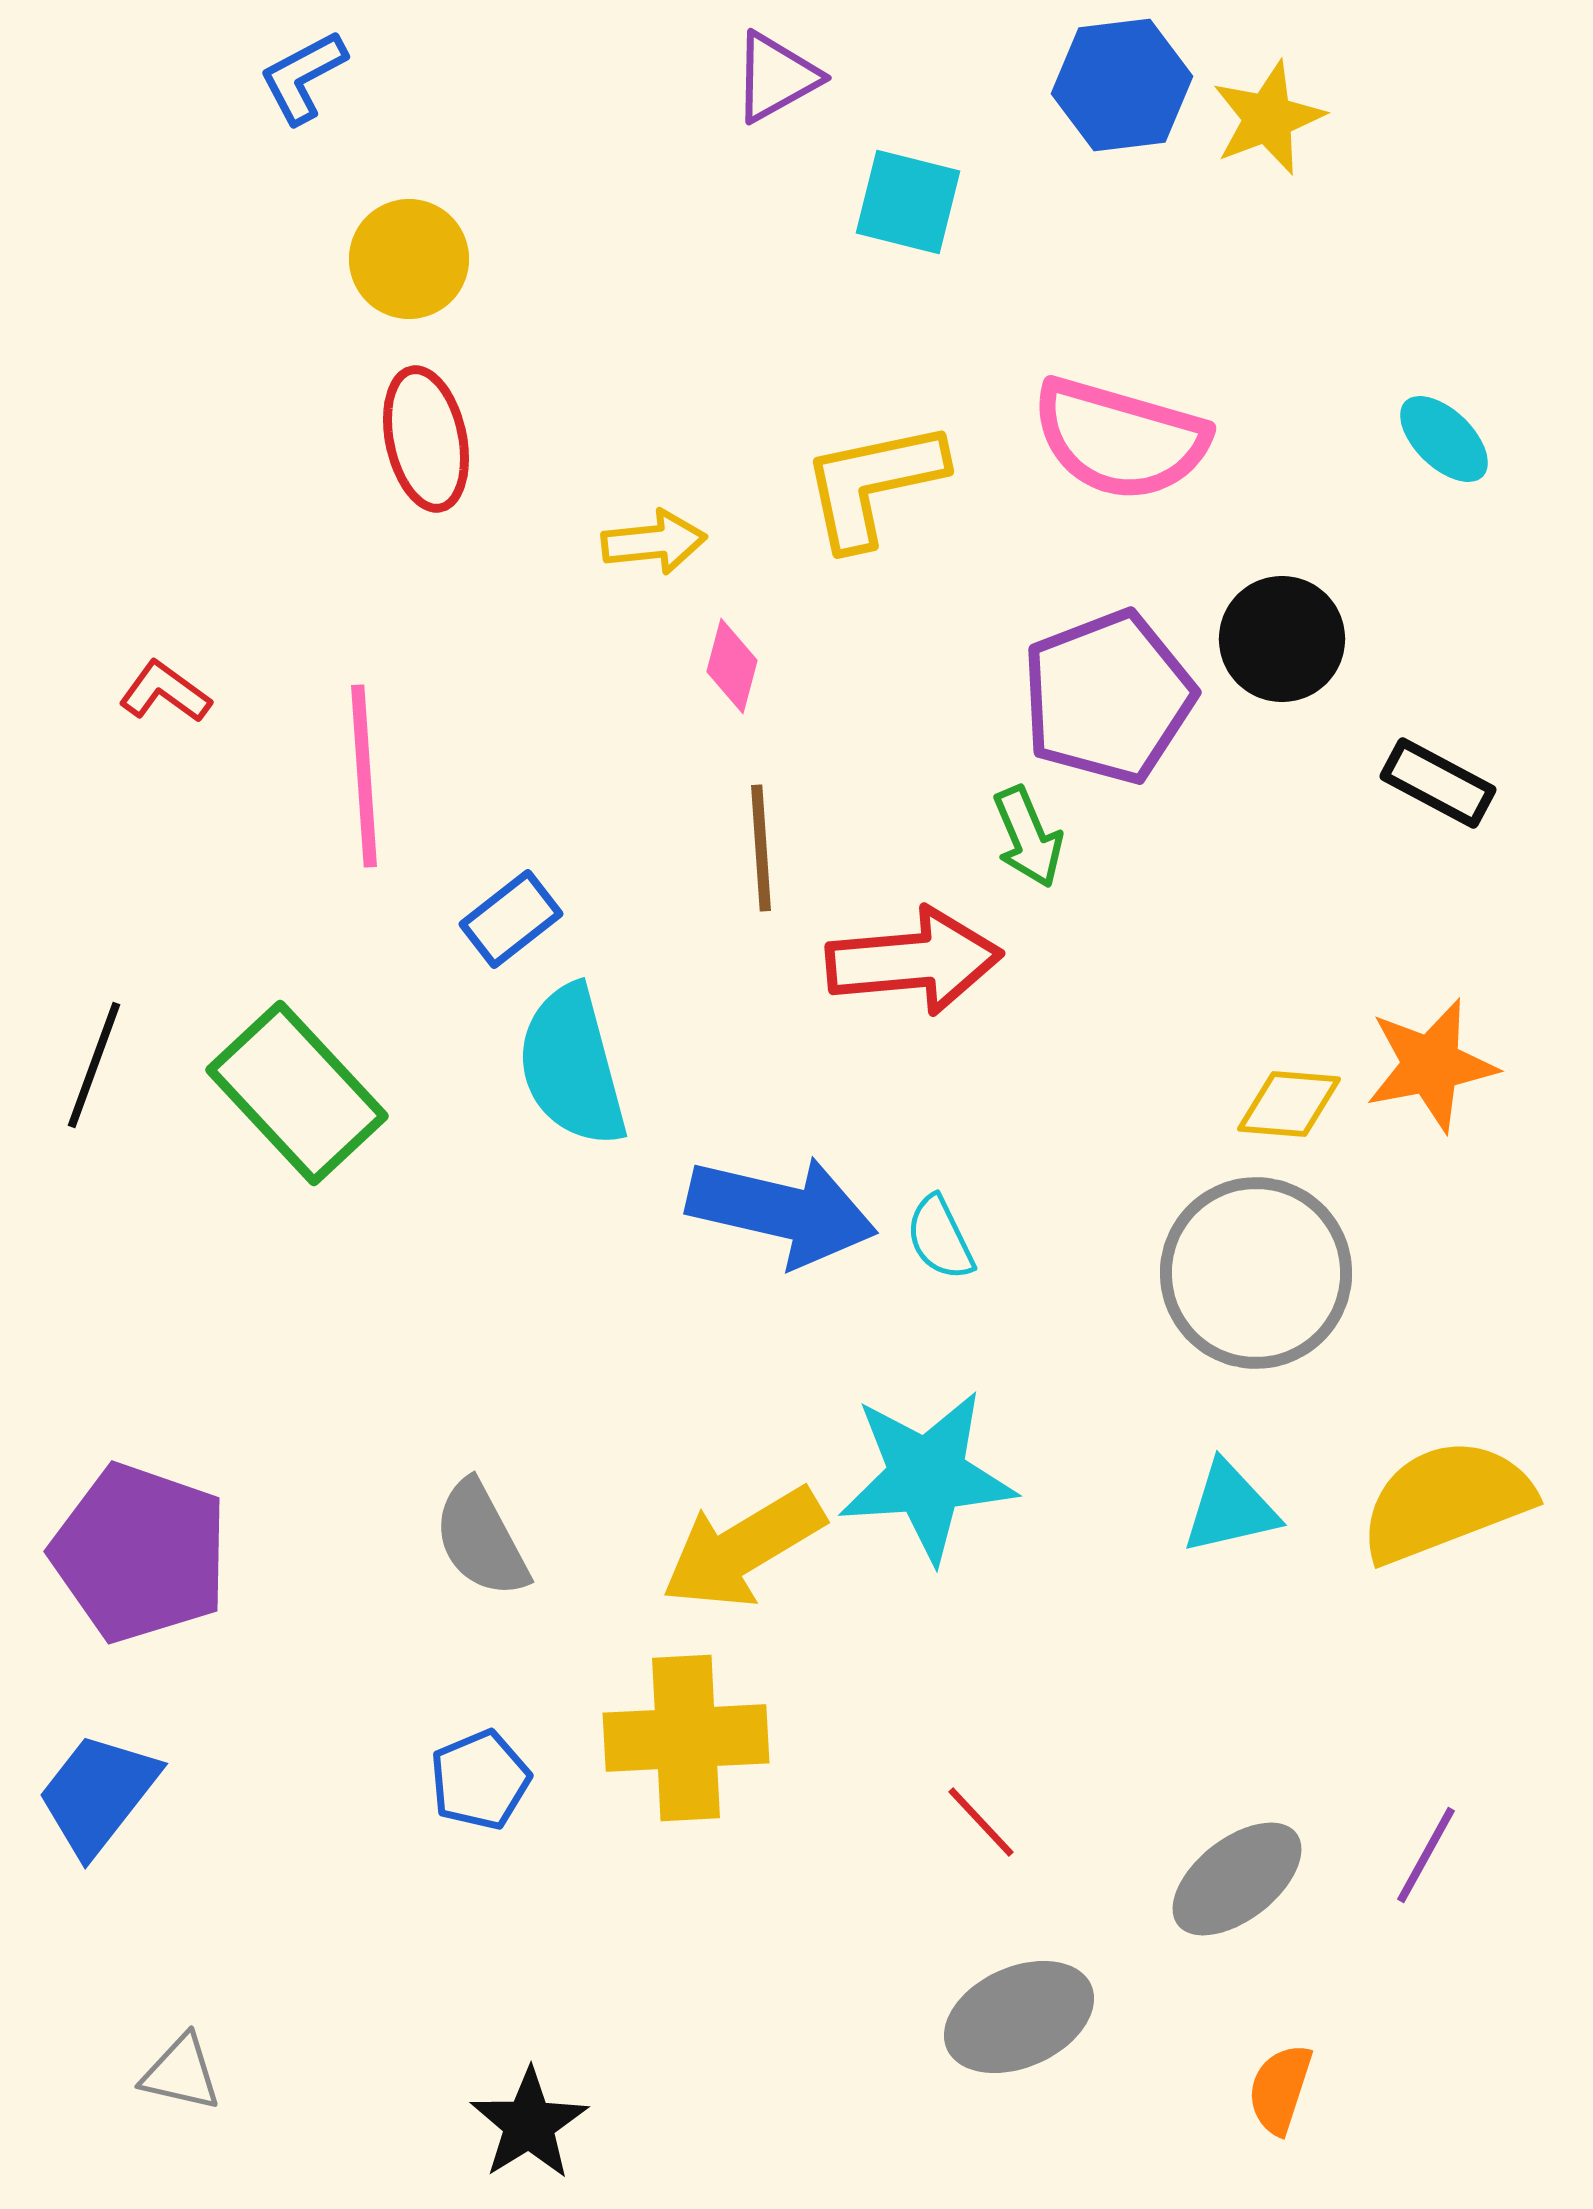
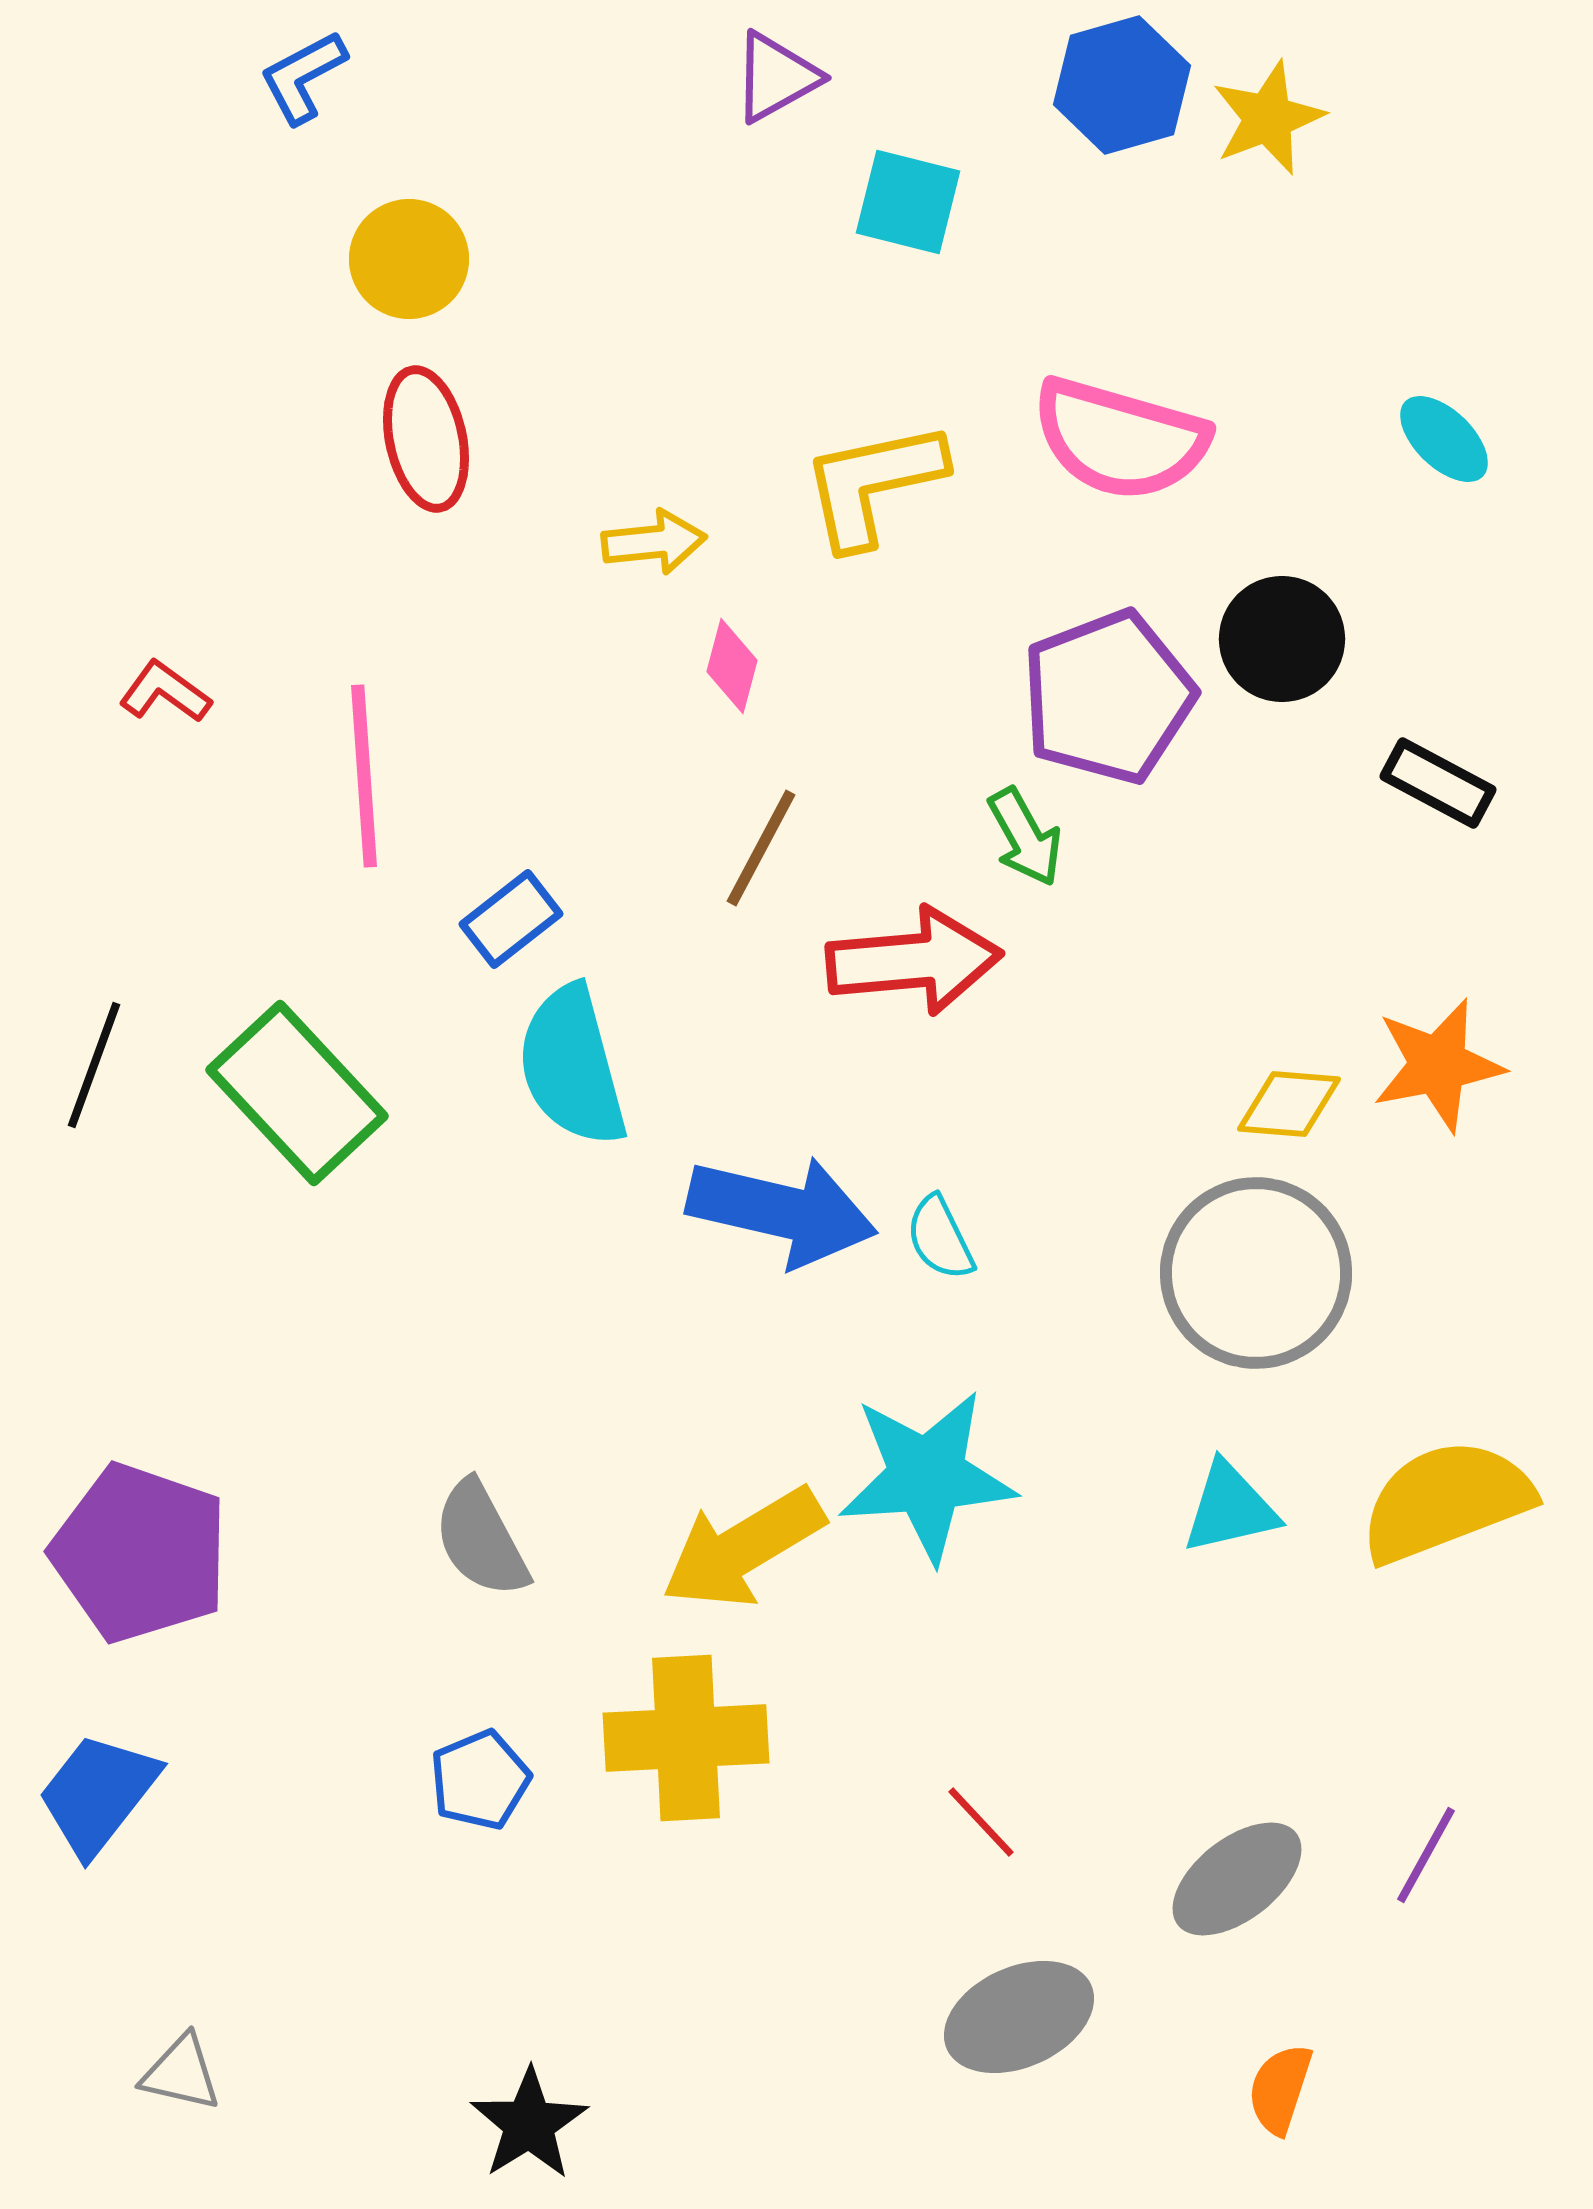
blue hexagon at (1122, 85): rotated 9 degrees counterclockwise
green arrow at (1028, 837): moved 3 px left; rotated 6 degrees counterclockwise
brown line at (761, 848): rotated 32 degrees clockwise
orange star at (1431, 1065): moved 7 px right
